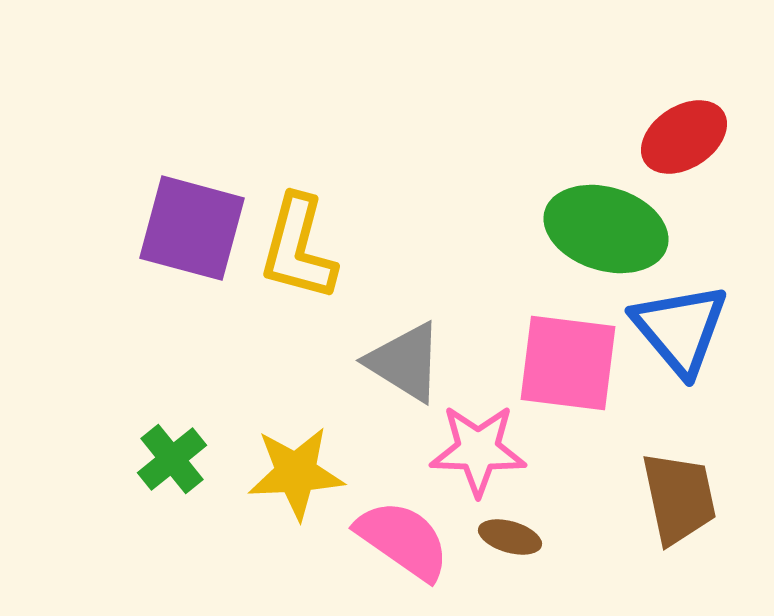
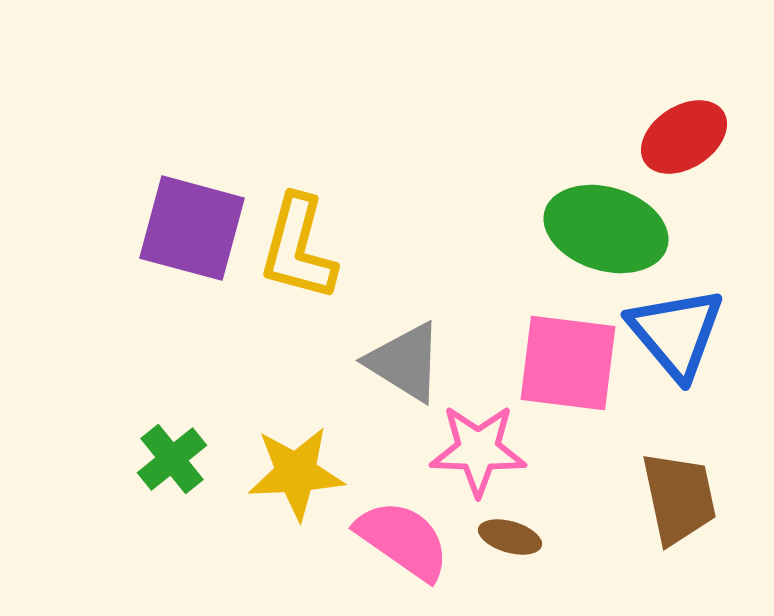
blue triangle: moved 4 px left, 4 px down
